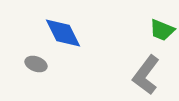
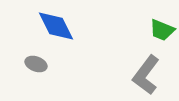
blue diamond: moved 7 px left, 7 px up
